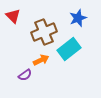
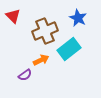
blue star: rotated 24 degrees counterclockwise
brown cross: moved 1 px right, 1 px up
